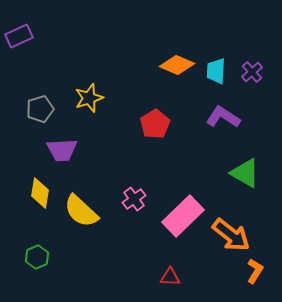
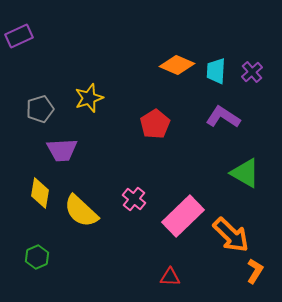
pink cross: rotated 15 degrees counterclockwise
orange arrow: rotated 6 degrees clockwise
